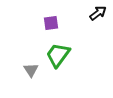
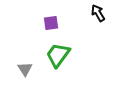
black arrow: rotated 84 degrees counterclockwise
gray triangle: moved 6 px left, 1 px up
